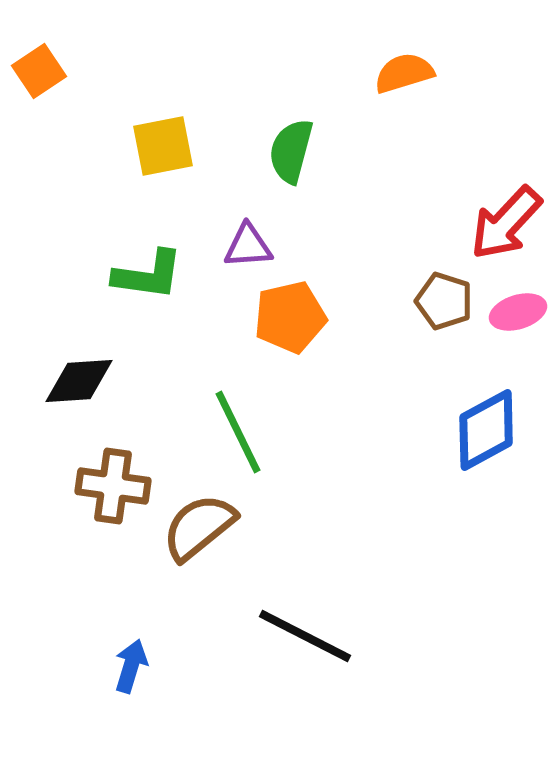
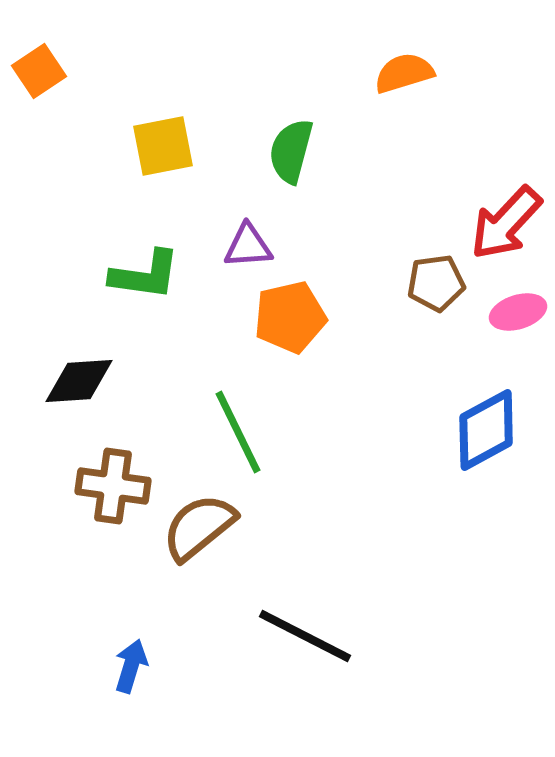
green L-shape: moved 3 px left
brown pentagon: moved 8 px left, 18 px up; rotated 26 degrees counterclockwise
